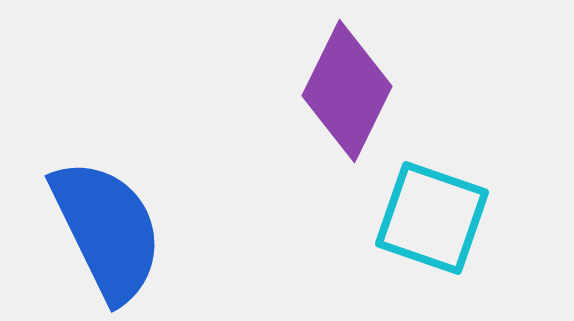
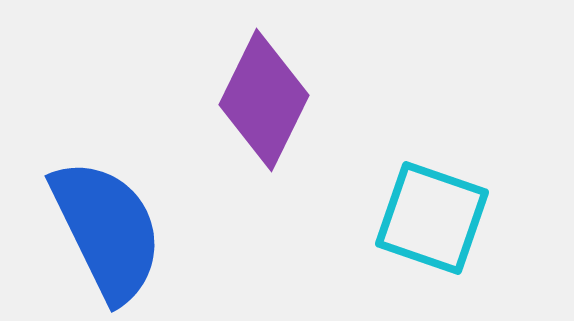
purple diamond: moved 83 px left, 9 px down
